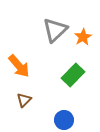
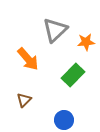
orange star: moved 3 px right, 5 px down; rotated 24 degrees clockwise
orange arrow: moved 9 px right, 7 px up
